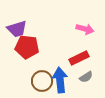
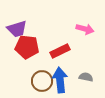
red rectangle: moved 19 px left, 7 px up
gray semicircle: rotated 136 degrees counterclockwise
